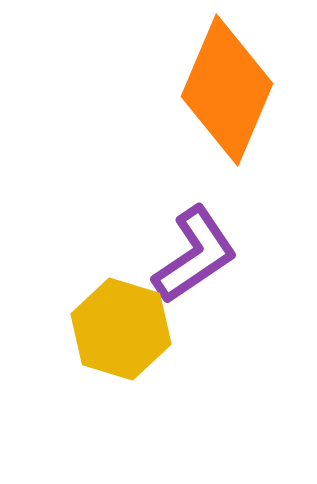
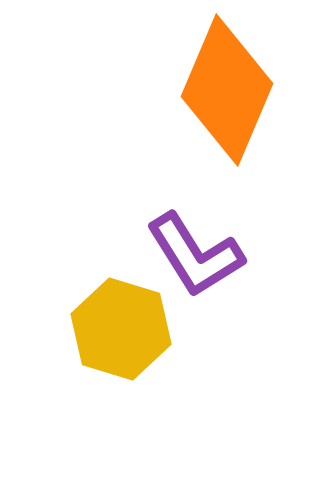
purple L-shape: rotated 92 degrees clockwise
